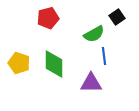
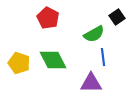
red pentagon: rotated 30 degrees counterclockwise
blue line: moved 1 px left, 1 px down
green diamond: moved 1 px left, 4 px up; rotated 28 degrees counterclockwise
